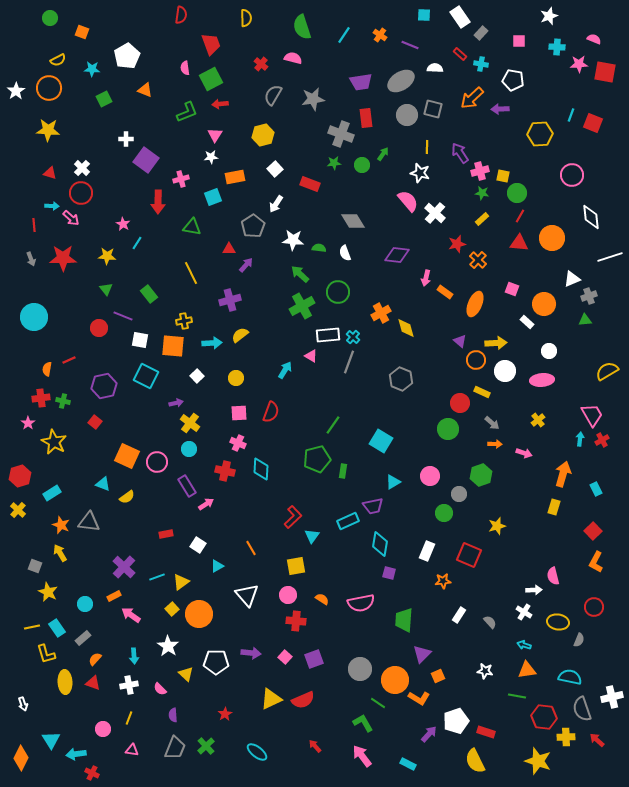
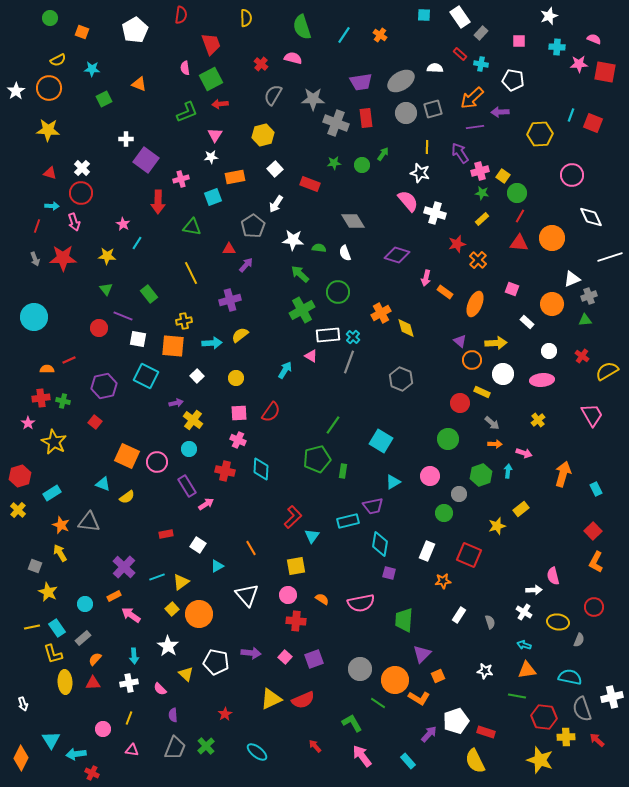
purple line at (410, 45): moved 65 px right, 82 px down; rotated 30 degrees counterclockwise
white pentagon at (127, 56): moved 8 px right, 26 px up
orange triangle at (145, 90): moved 6 px left, 6 px up
gray star at (313, 99): rotated 10 degrees clockwise
gray square at (433, 109): rotated 30 degrees counterclockwise
purple arrow at (500, 109): moved 3 px down
gray circle at (407, 115): moved 1 px left, 2 px up
gray cross at (341, 134): moved 5 px left, 11 px up
yellow square at (503, 176): rotated 24 degrees clockwise
white cross at (435, 213): rotated 25 degrees counterclockwise
white diamond at (591, 217): rotated 20 degrees counterclockwise
pink arrow at (71, 218): moved 3 px right, 4 px down; rotated 30 degrees clockwise
red line at (34, 225): moved 3 px right, 1 px down; rotated 24 degrees clockwise
purple diamond at (397, 255): rotated 10 degrees clockwise
gray arrow at (31, 259): moved 4 px right
orange circle at (544, 304): moved 8 px right
green cross at (302, 306): moved 4 px down
white square at (140, 340): moved 2 px left, 1 px up
orange circle at (476, 360): moved 4 px left
orange semicircle at (47, 369): rotated 80 degrees clockwise
white circle at (505, 371): moved 2 px left, 3 px down
red semicircle at (271, 412): rotated 15 degrees clockwise
yellow cross at (190, 423): moved 3 px right, 3 px up
green circle at (448, 429): moved 10 px down
cyan arrow at (580, 439): moved 72 px left, 32 px down
red cross at (602, 440): moved 20 px left, 84 px up; rotated 24 degrees counterclockwise
pink cross at (238, 443): moved 3 px up
yellow rectangle at (554, 507): moved 33 px left, 2 px down; rotated 35 degrees clockwise
cyan rectangle at (348, 521): rotated 10 degrees clockwise
gray semicircle at (490, 622): rotated 24 degrees clockwise
yellow L-shape at (46, 654): moved 7 px right
white pentagon at (216, 662): rotated 10 degrees clockwise
red triangle at (93, 683): rotated 21 degrees counterclockwise
white cross at (129, 685): moved 2 px up
green L-shape at (363, 723): moved 11 px left
yellow star at (538, 761): moved 2 px right, 1 px up
cyan rectangle at (408, 764): moved 3 px up; rotated 21 degrees clockwise
